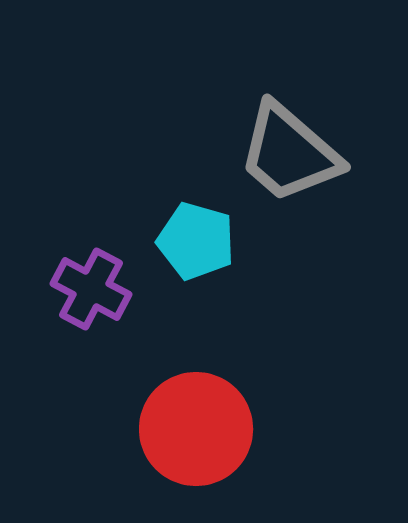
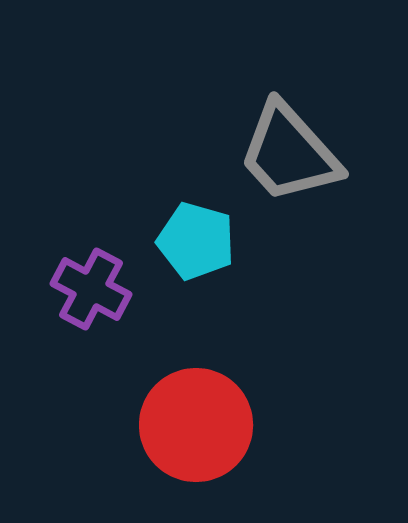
gray trapezoid: rotated 7 degrees clockwise
red circle: moved 4 px up
